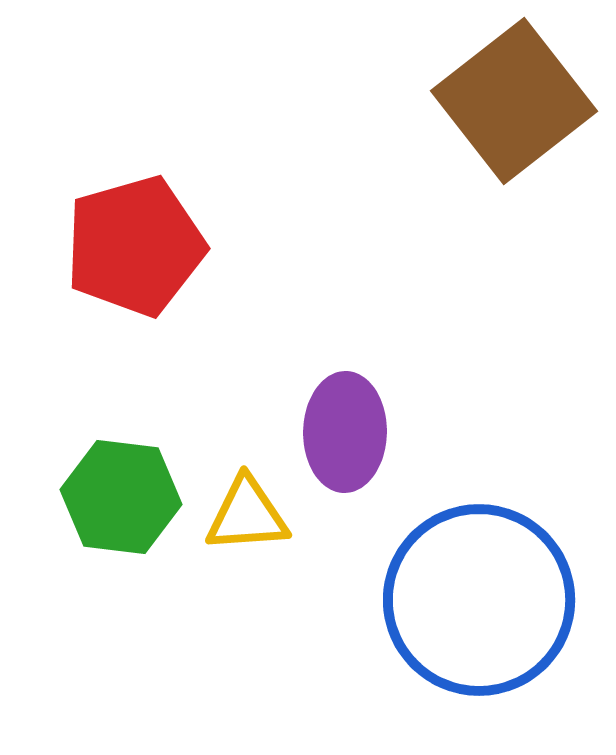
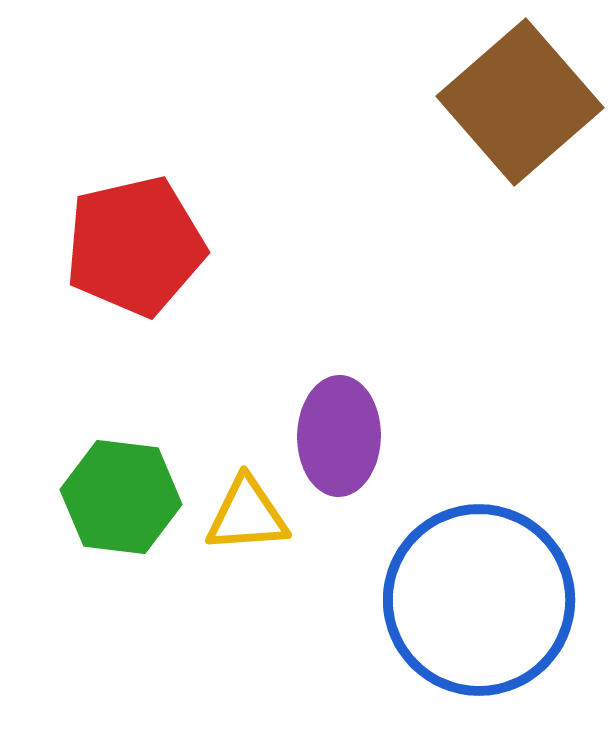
brown square: moved 6 px right, 1 px down; rotated 3 degrees counterclockwise
red pentagon: rotated 3 degrees clockwise
purple ellipse: moved 6 px left, 4 px down
